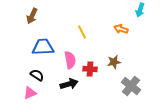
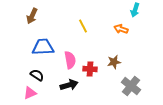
cyan arrow: moved 5 px left
yellow line: moved 1 px right, 6 px up
black arrow: moved 1 px down
